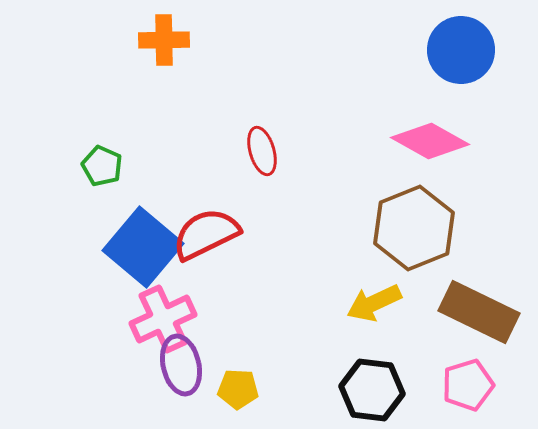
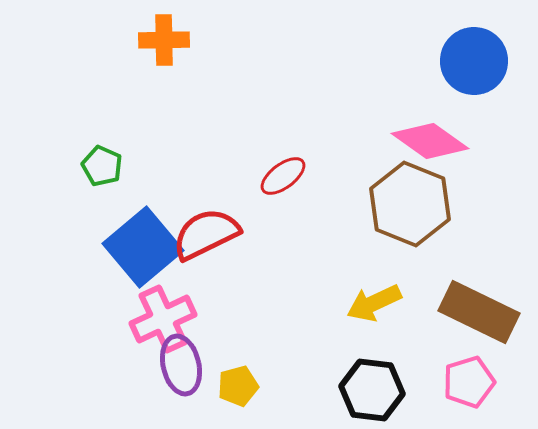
blue circle: moved 13 px right, 11 px down
pink diamond: rotated 6 degrees clockwise
red ellipse: moved 21 px right, 25 px down; rotated 69 degrees clockwise
brown hexagon: moved 4 px left, 24 px up; rotated 16 degrees counterclockwise
blue square: rotated 10 degrees clockwise
pink pentagon: moved 1 px right, 3 px up
yellow pentagon: moved 3 px up; rotated 18 degrees counterclockwise
